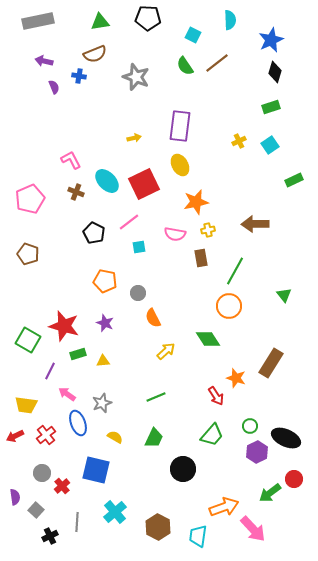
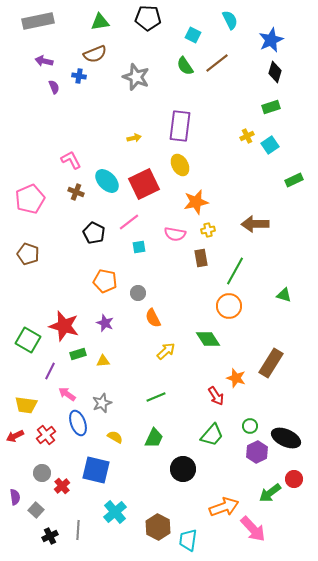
cyan semicircle at (230, 20): rotated 24 degrees counterclockwise
yellow cross at (239, 141): moved 8 px right, 5 px up
green triangle at (284, 295): rotated 35 degrees counterclockwise
gray line at (77, 522): moved 1 px right, 8 px down
cyan trapezoid at (198, 536): moved 10 px left, 4 px down
